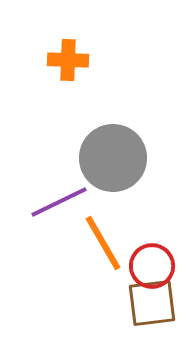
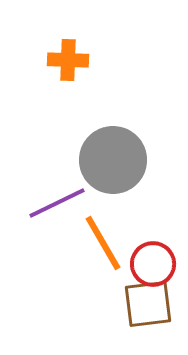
gray circle: moved 2 px down
purple line: moved 2 px left, 1 px down
red circle: moved 1 px right, 2 px up
brown square: moved 4 px left, 1 px down
